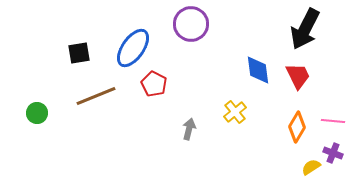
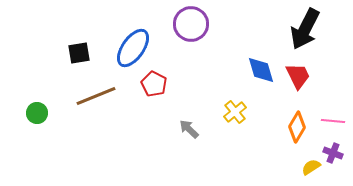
blue diamond: moved 3 px right; rotated 8 degrees counterclockwise
gray arrow: rotated 60 degrees counterclockwise
